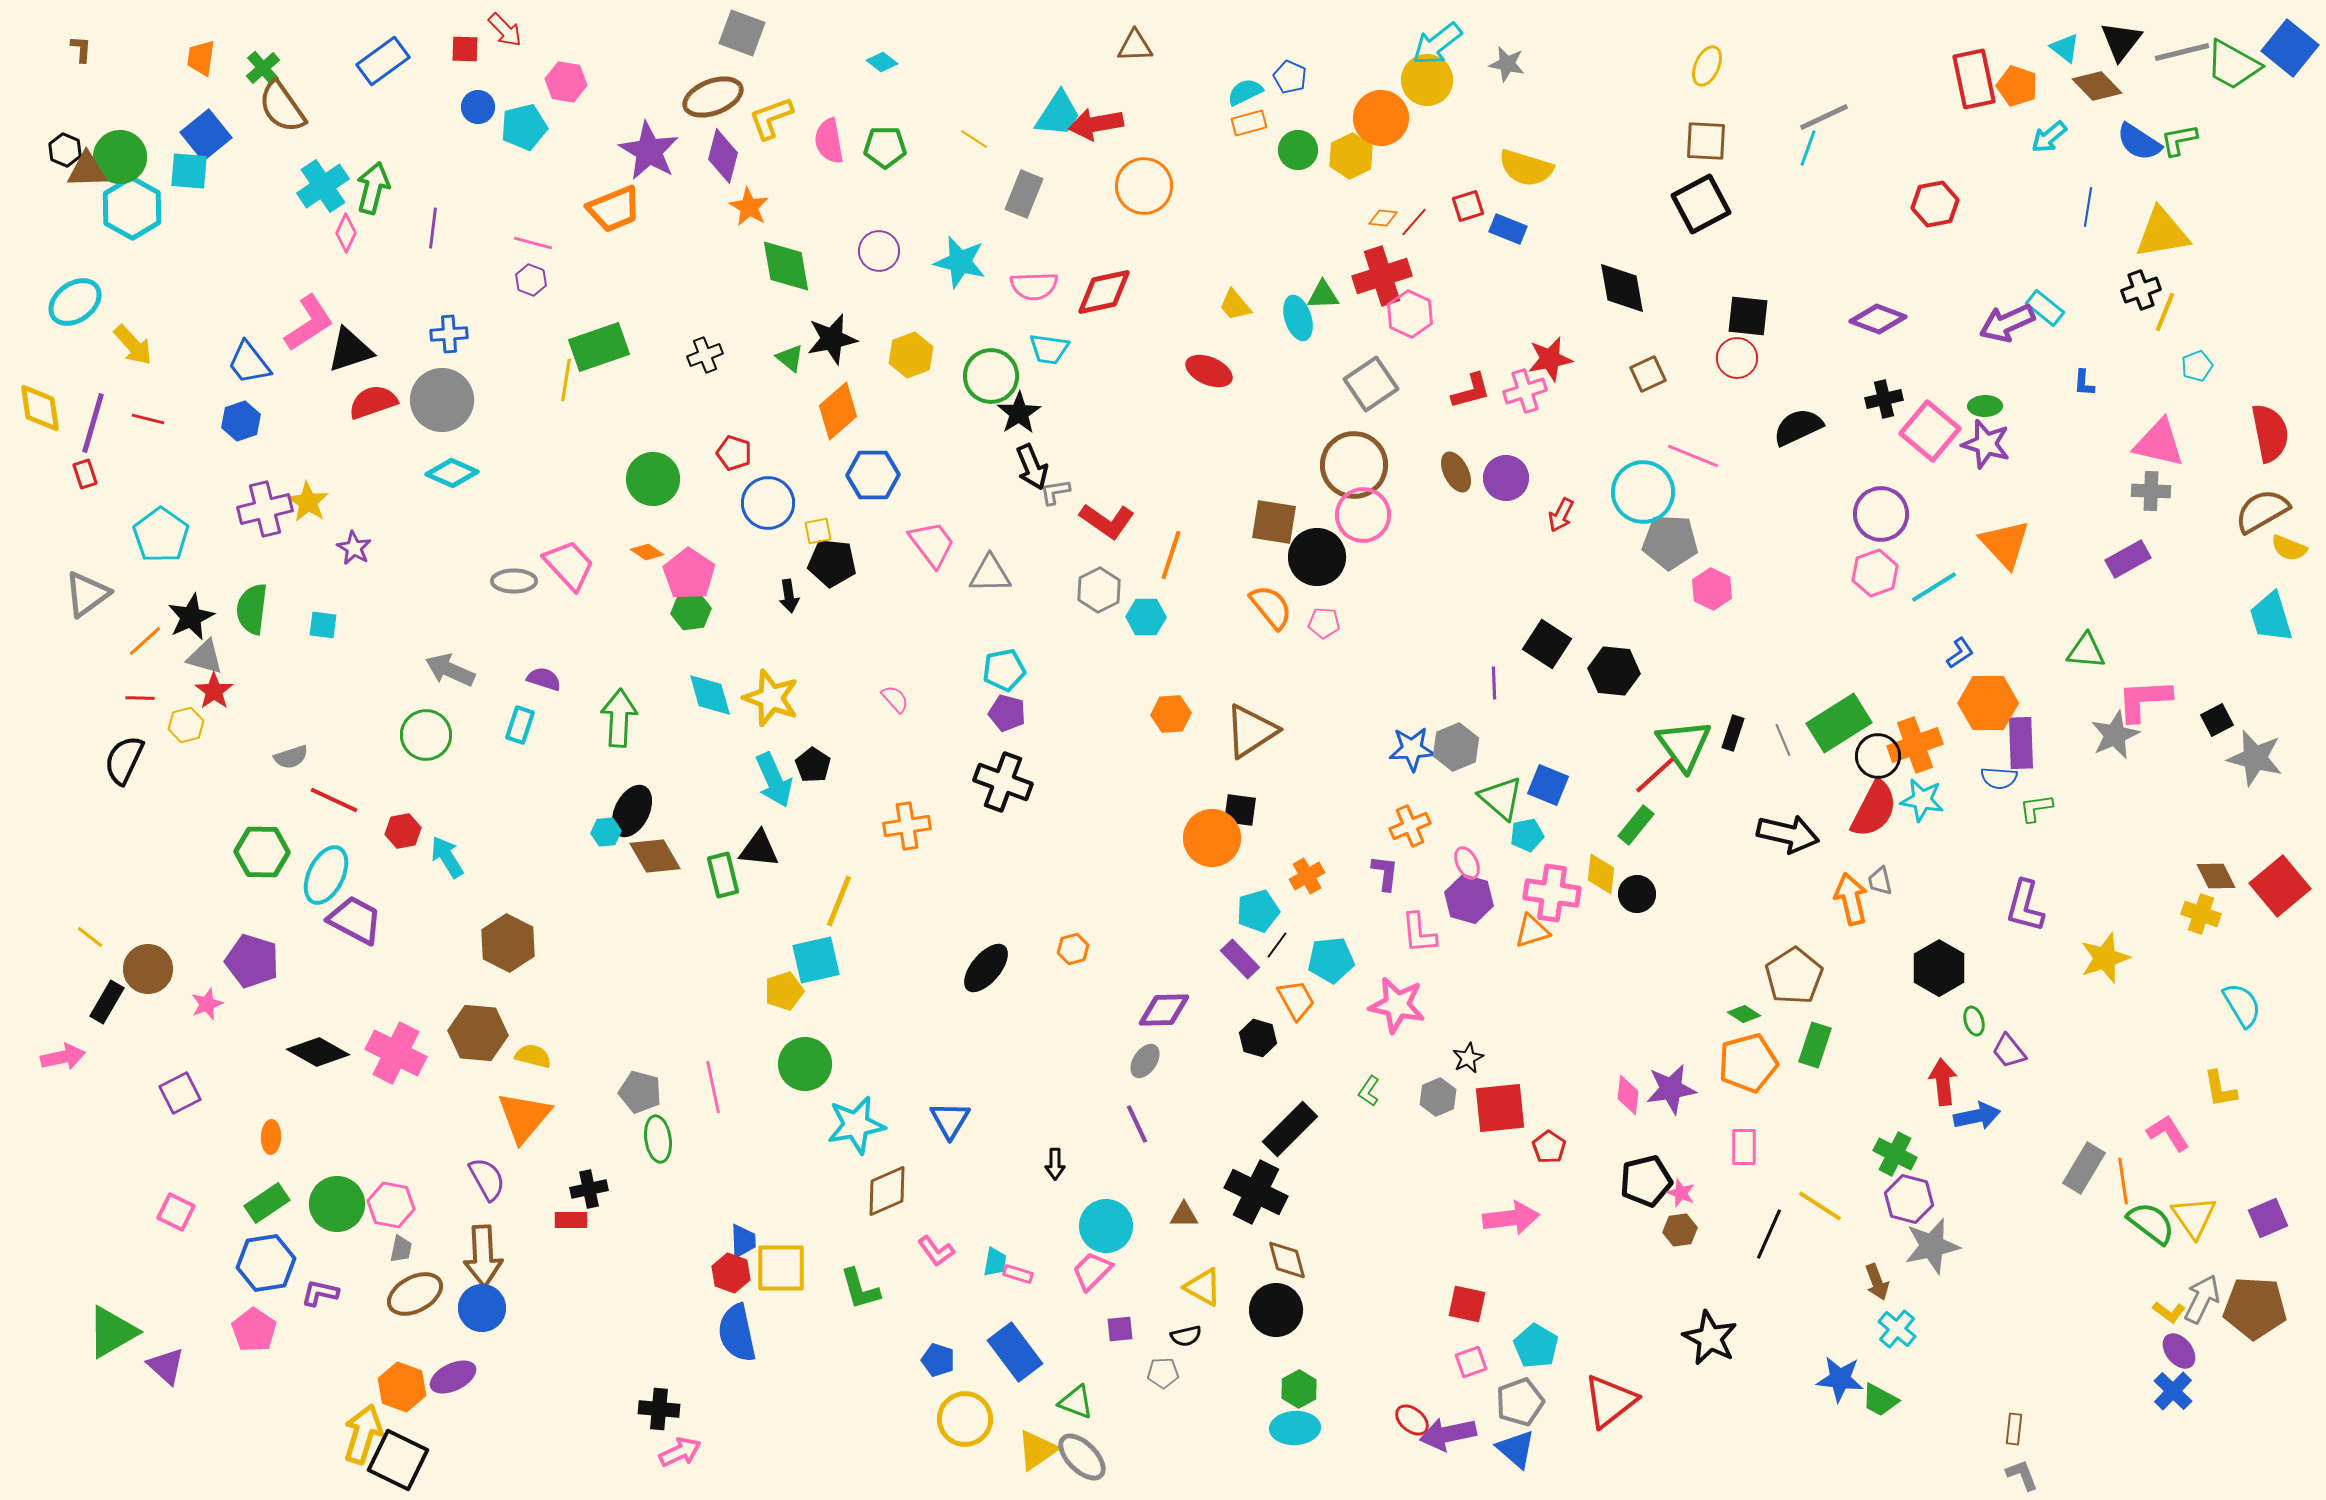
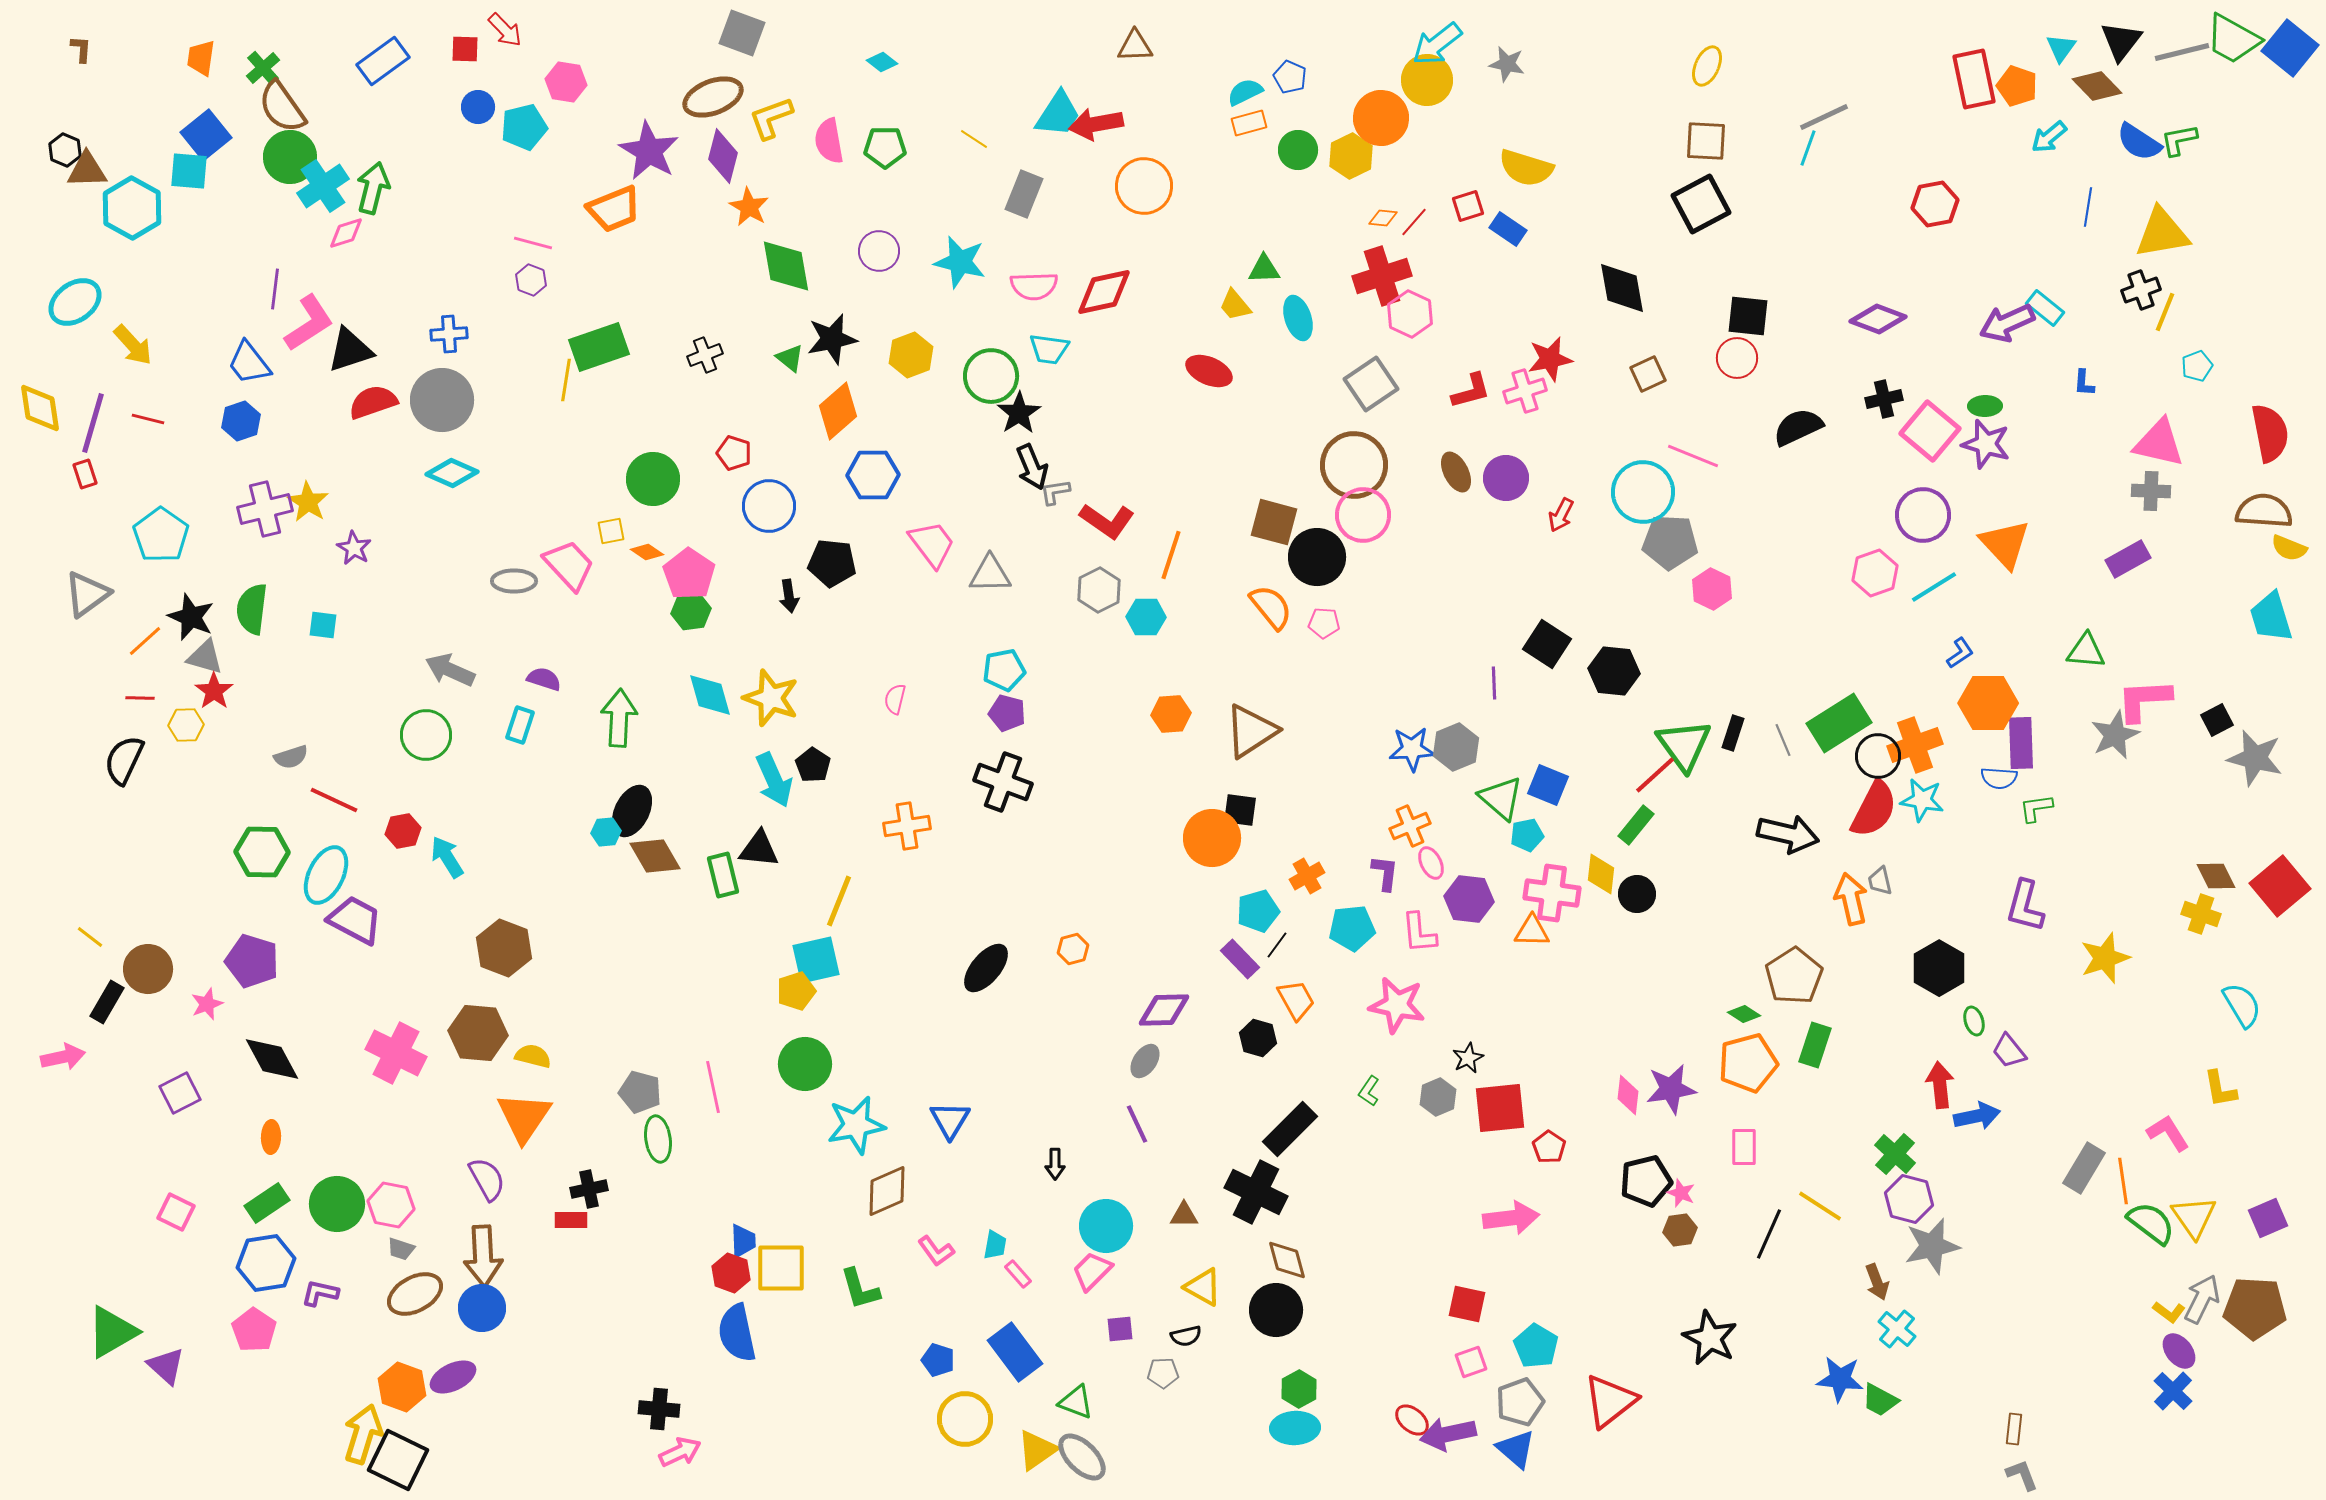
cyan triangle at (2065, 48): moved 4 px left; rotated 28 degrees clockwise
green trapezoid at (2233, 65): moved 26 px up
green circle at (120, 157): moved 170 px right
purple line at (433, 228): moved 158 px left, 61 px down
blue rectangle at (1508, 229): rotated 12 degrees clockwise
pink diamond at (346, 233): rotated 48 degrees clockwise
green triangle at (1323, 295): moved 59 px left, 26 px up
blue circle at (768, 503): moved 1 px right, 3 px down
brown semicircle at (2262, 511): moved 2 px right; rotated 34 degrees clockwise
purple circle at (1881, 514): moved 42 px right, 1 px down
brown square at (1274, 522): rotated 6 degrees clockwise
yellow square at (818, 531): moved 207 px left
black star at (191, 617): rotated 24 degrees counterclockwise
pink semicircle at (895, 699): rotated 124 degrees counterclockwise
yellow hexagon at (186, 725): rotated 12 degrees clockwise
pink ellipse at (1467, 863): moved 36 px left
purple hexagon at (1469, 899): rotated 9 degrees counterclockwise
orange triangle at (1532, 931): rotated 18 degrees clockwise
brown hexagon at (508, 943): moved 4 px left, 5 px down; rotated 6 degrees counterclockwise
cyan pentagon at (1331, 960): moved 21 px right, 32 px up
yellow pentagon at (784, 991): moved 12 px right
black diamond at (318, 1052): moved 46 px left, 7 px down; rotated 32 degrees clockwise
red arrow at (1943, 1082): moved 3 px left, 3 px down
orange triangle at (524, 1117): rotated 6 degrees counterclockwise
green cross at (1895, 1154): rotated 15 degrees clockwise
gray trapezoid at (401, 1249): rotated 96 degrees clockwise
cyan trapezoid at (995, 1262): moved 17 px up
pink rectangle at (1018, 1274): rotated 32 degrees clockwise
